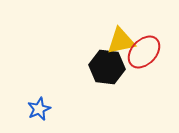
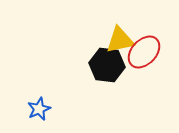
yellow triangle: moved 1 px left, 1 px up
black hexagon: moved 2 px up
